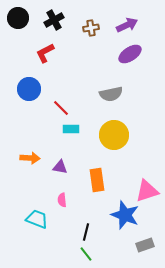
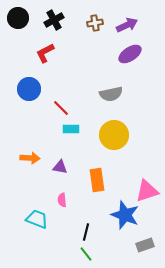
brown cross: moved 4 px right, 5 px up
